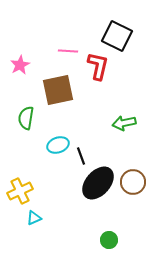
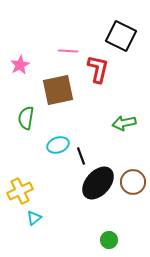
black square: moved 4 px right
red L-shape: moved 3 px down
cyan triangle: rotated 14 degrees counterclockwise
